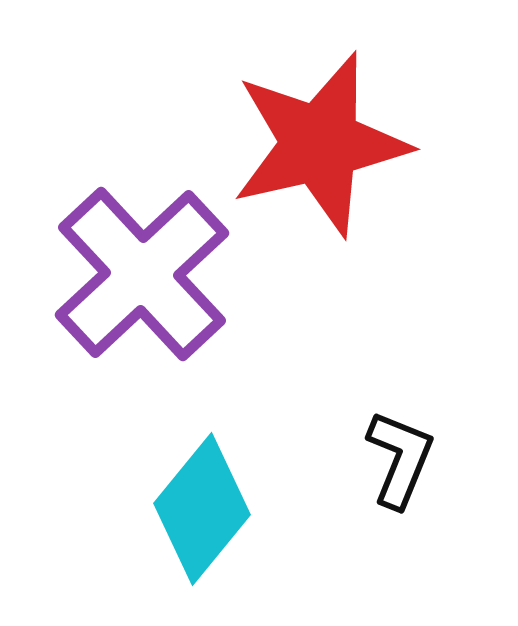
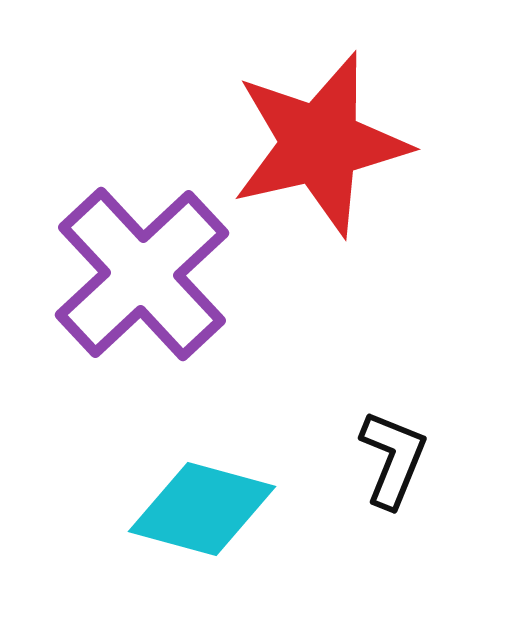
black L-shape: moved 7 px left
cyan diamond: rotated 66 degrees clockwise
